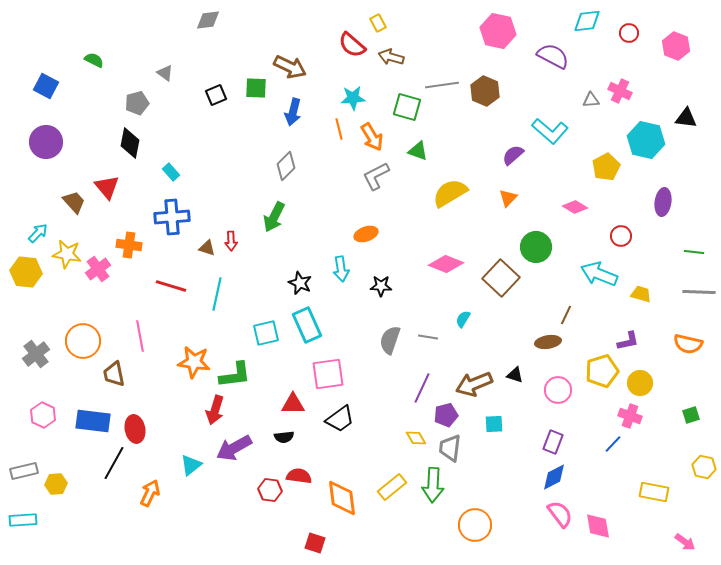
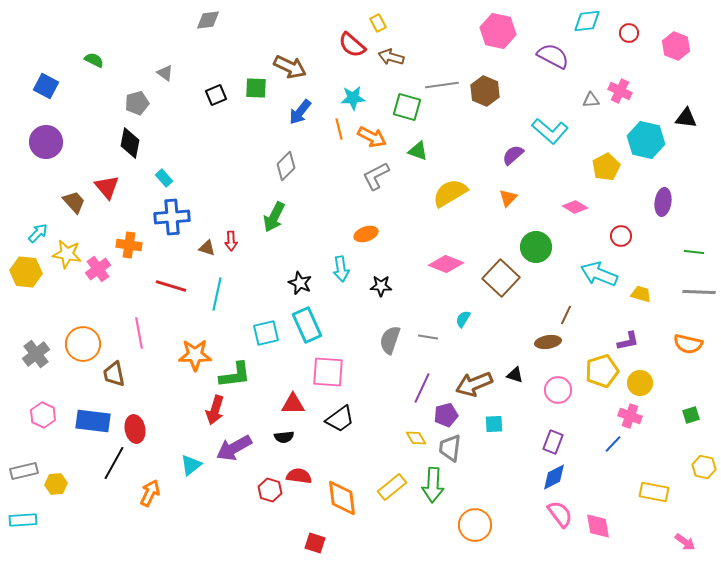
blue arrow at (293, 112): moved 7 px right; rotated 24 degrees clockwise
orange arrow at (372, 137): rotated 32 degrees counterclockwise
cyan rectangle at (171, 172): moved 7 px left, 6 px down
pink line at (140, 336): moved 1 px left, 3 px up
orange circle at (83, 341): moved 3 px down
orange star at (194, 362): moved 1 px right, 7 px up; rotated 8 degrees counterclockwise
pink square at (328, 374): moved 2 px up; rotated 12 degrees clockwise
red hexagon at (270, 490): rotated 10 degrees clockwise
